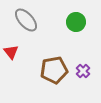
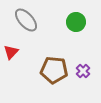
red triangle: rotated 21 degrees clockwise
brown pentagon: rotated 16 degrees clockwise
